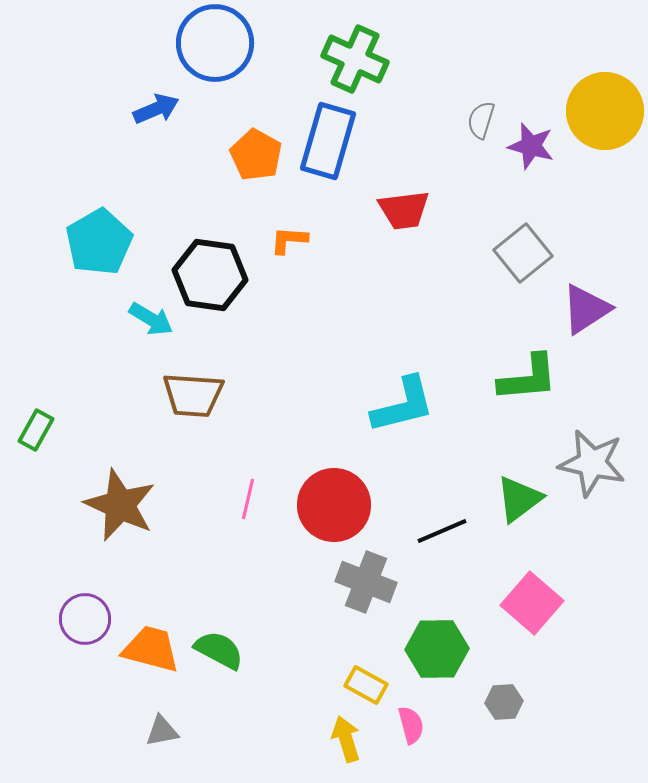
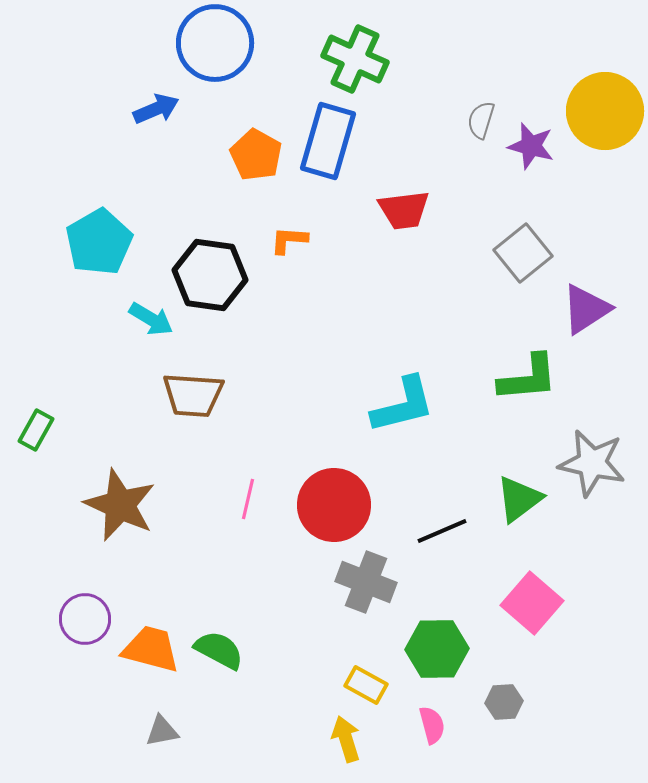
pink semicircle: moved 21 px right
